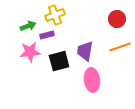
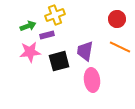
orange line: rotated 45 degrees clockwise
